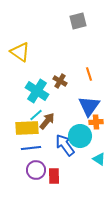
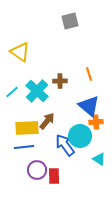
gray square: moved 8 px left
brown cross: rotated 32 degrees counterclockwise
cyan cross: rotated 10 degrees clockwise
blue triangle: rotated 25 degrees counterclockwise
cyan line: moved 24 px left, 23 px up
blue line: moved 7 px left, 1 px up
purple circle: moved 1 px right
